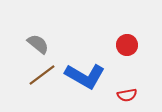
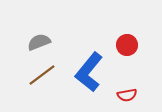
gray semicircle: moved 1 px right, 2 px up; rotated 60 degrees counterclockwise
blue L-shape: moved 4 px right, 4 px up; rotated 99 degrees clockwise
